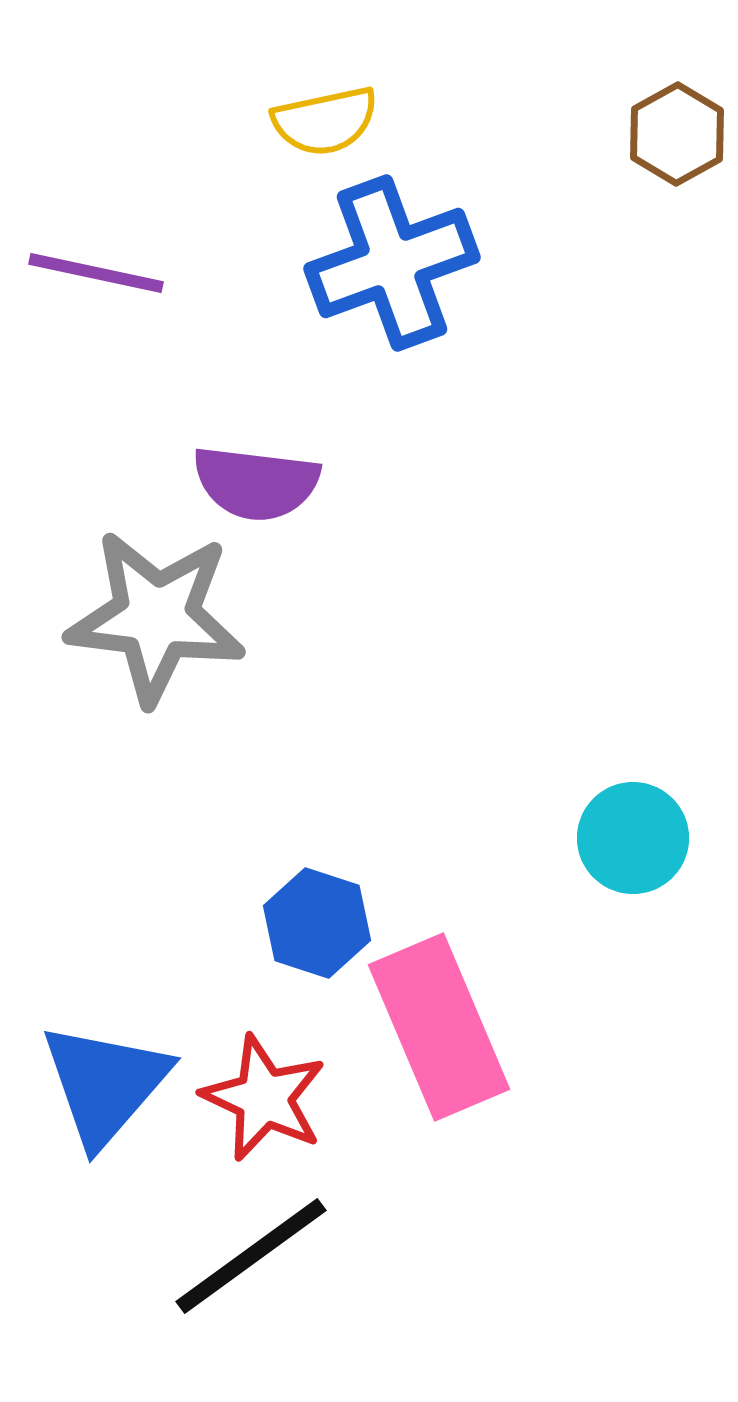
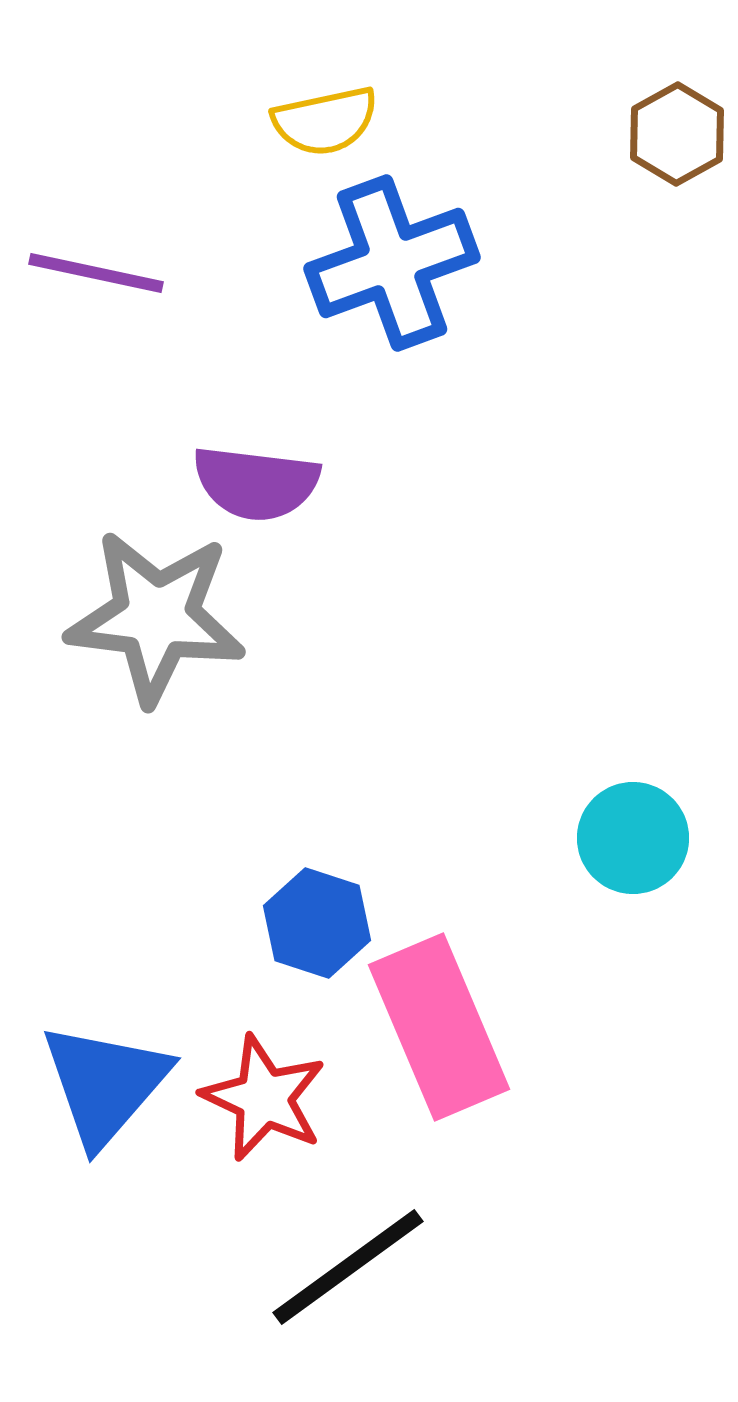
black line: moved 97 px right, 11 px down
